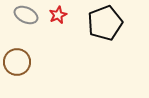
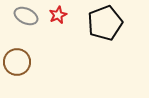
gray ellipse: moved 1 px down
